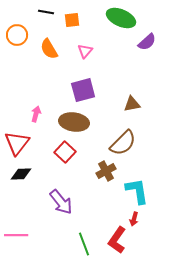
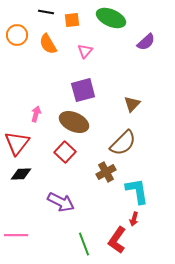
green ellipse: moved 10 px left
purple semicircle: moved 1 px left
orange semicircle: moved 1 px left, 5 px up
brown triangle: rotated 36 degrees counterclockwise
brown ellipse: rotated 16 degrees clockwise
brown cross: moved 1 px down
purple arrow: rotated 24 degrees counterclockwise
